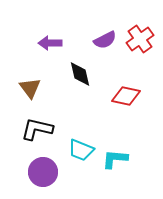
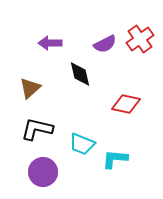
purple semicircle: moved 4 px down
brown triangle: rotated 25 degrees clockwise
red diamond: moved 8 px down
cyan trapezoid: moved 1 px right, 6 px up
